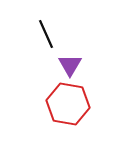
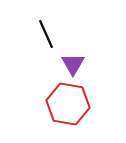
purple triangle: moved 3 px right, 1 px up
